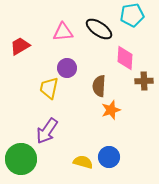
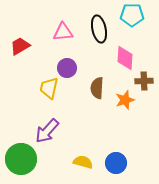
cyan pentagon: rotated 10 degrees clockwise
black ellipse: rotated 44 degrees clockwise
brown semicircle: moved 2 px left, 2 px down
orange star: moved 14 px right, 10 px up
purple arrow: rotated 8 degrees clockwise
blue circle: moved 7 px right, 6 px down
